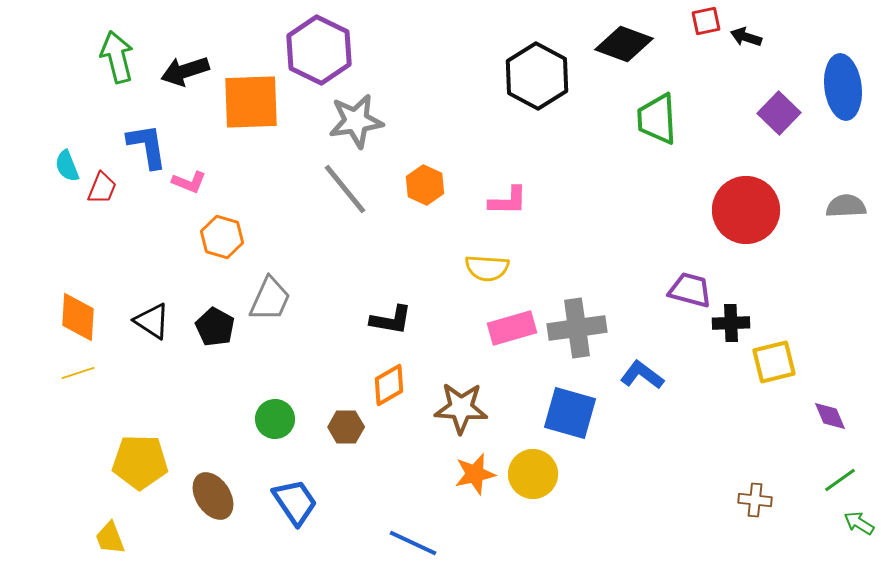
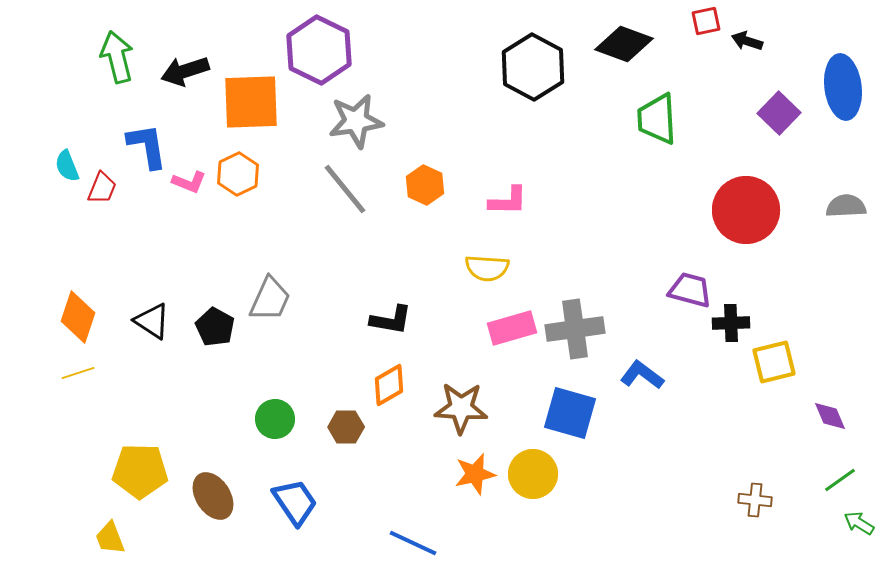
black arrow at (746, 37): moved 1 px right, 4 px down
black hexagon at (537, 76): moved 4 px left, 9 px up
orange hexagon at (222, 237): moved 16 px right, 63 px up; rotated 18 degrees clockwise
orange diamond at (78, 317): rotated 15 degrees clockwise
gray cross at (577, 328): moved 2 px left, 1 px down
yellow pentagon at (140, 462): moved 9 px down
